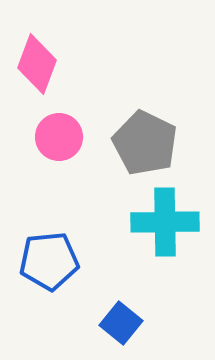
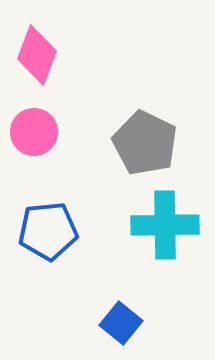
pink diamond: moved 9 px up
pink circle: moved 25 px left, 5 px up
cyan cross: moved 3 px down
blue pentagon: moved 1 px left, 30 px up
